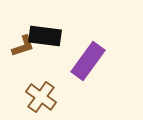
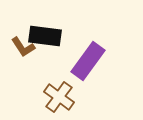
brown L-shape: moved 1 px down; rotated 75 degrees clockwise
brown cross: moved 18 px right
